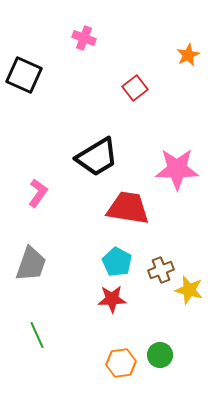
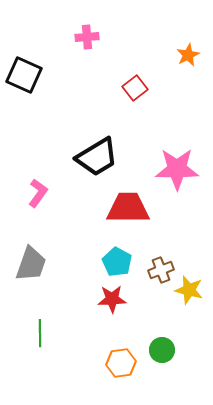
pink cross: moved 3 px right, 1 px up; rotated 25 degrees counterclockwise
red trapezoid: rotated 9 degrees counterclockwise
green line: moved 3 px right, 2 px up; rotated 24 degrees clockwise
green circle: moved 2 px right, 5 px up
